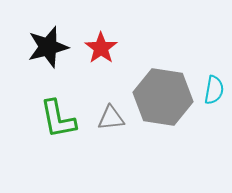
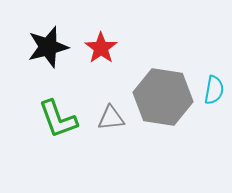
green L-shape: rotated 9 degrees counterclockwise
